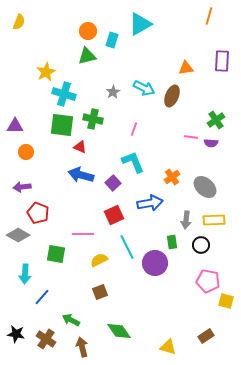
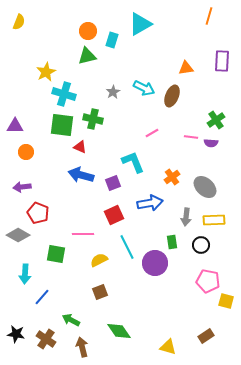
pink line at (134, 129): moved 18 px right, 4 px down; rotated 40 degrees clockwise
purple square at (113, 183): rotated 21 degrees clockwise
gray arrow at (186, 220): moved 3 px up
